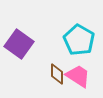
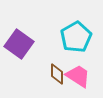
cyan pentagon: moved 3 px left, 3 px up; rotated 12 degrees clockwise
